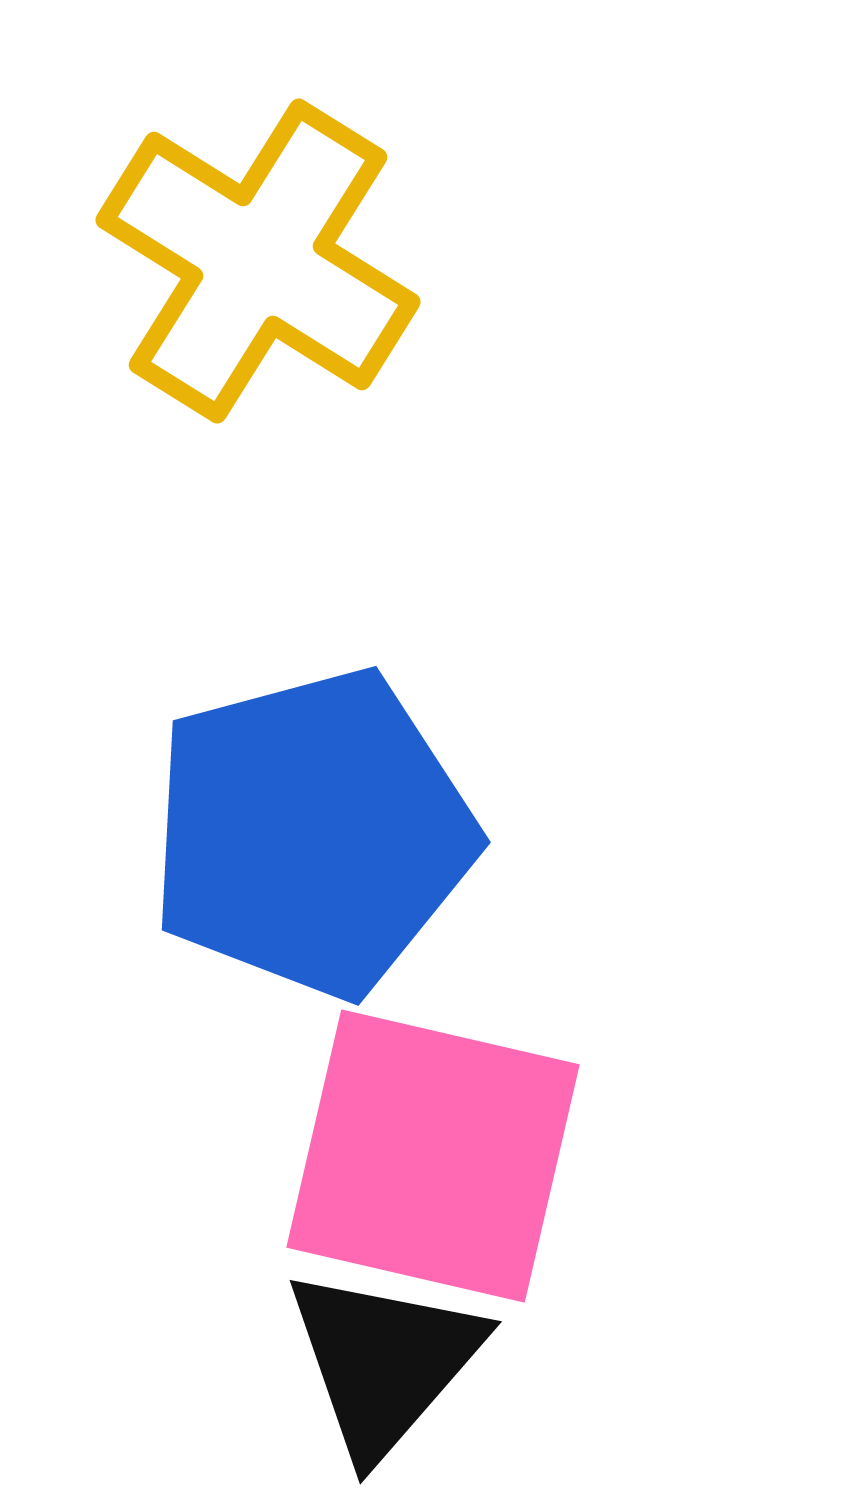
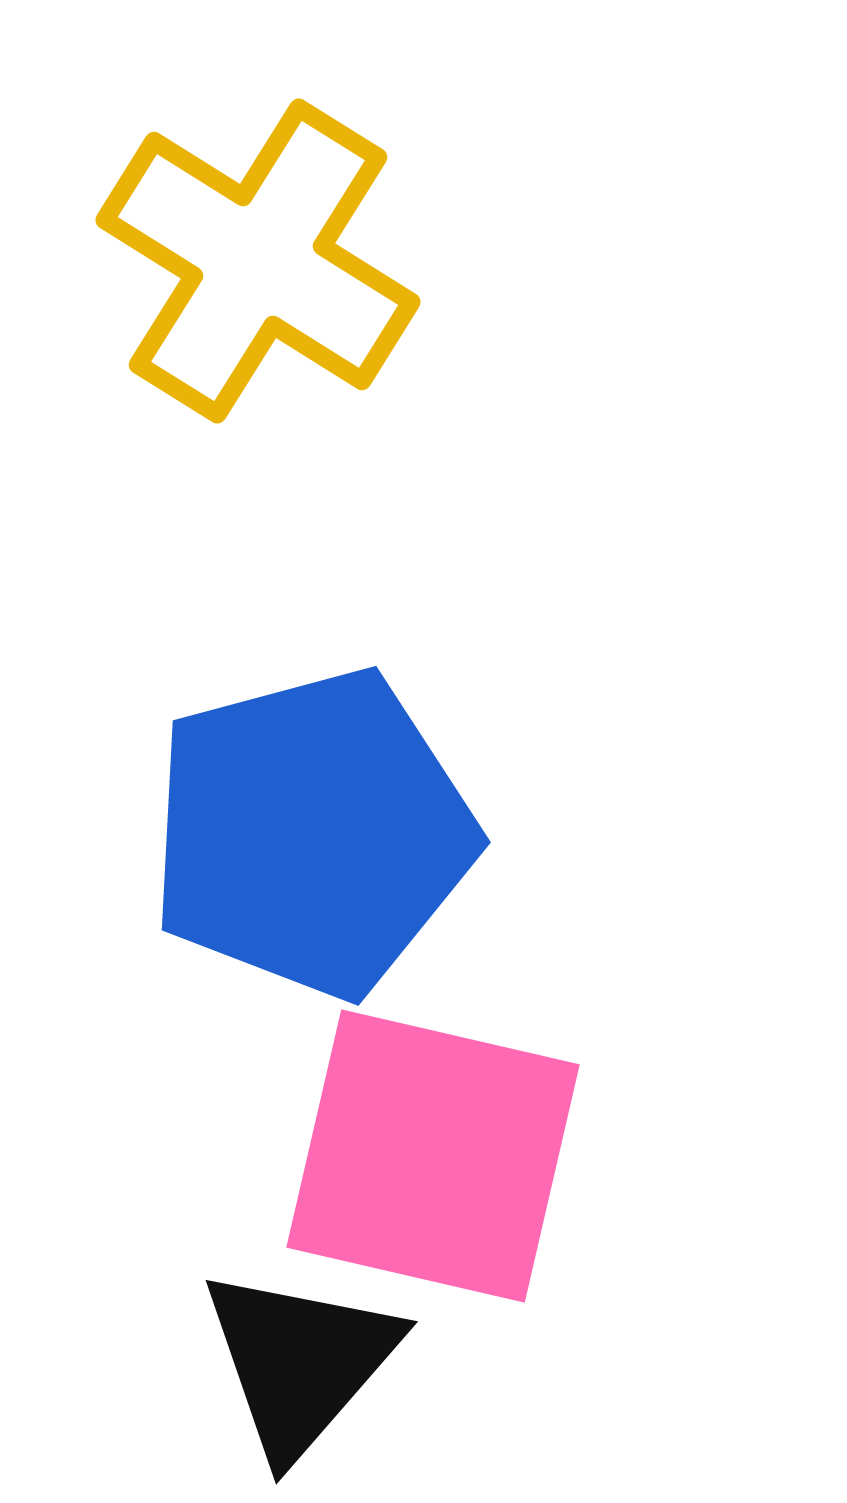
black triangle: moved 84 px left
